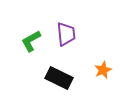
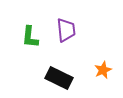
purple trapezoid: moved 4 px up
green L-shape: moved 1 px left, 4 px up; rotated 55 degrees counterclockwise
